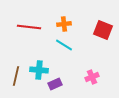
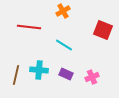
orange cross: moved 1 px left, 13 px up; rotated 24 degrees counterclockwise
brown line: moved 1 px up
purple rectangle: moved 11 px right, 10 px up; rotated 48 degrees clockwise
